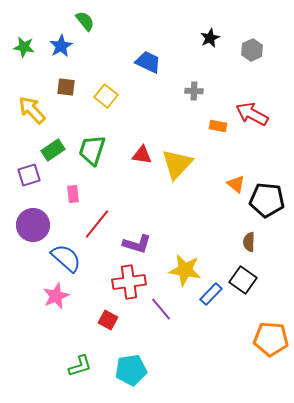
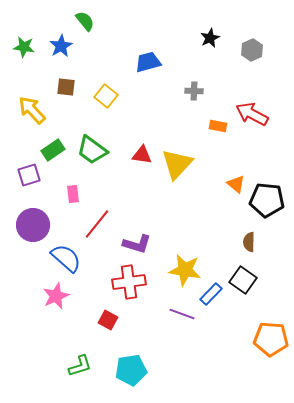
blue trapezoid: rotated 40 degrees counterclockwise
green trapezoid: rotated 72 degrees counterclockwise
purple line: moved 21 px right, 5 px down; rotated 30 degrees counterclockwise
